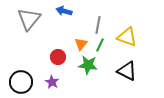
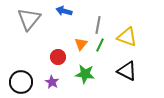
green star: moved 3 px left, 9 px down
